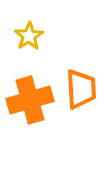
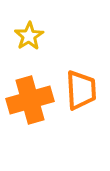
orange trapezoid: moved 1 px down
